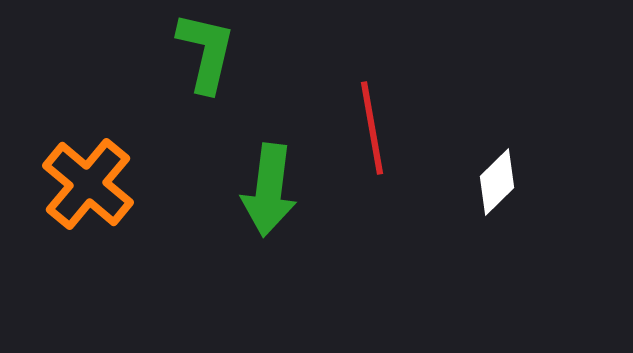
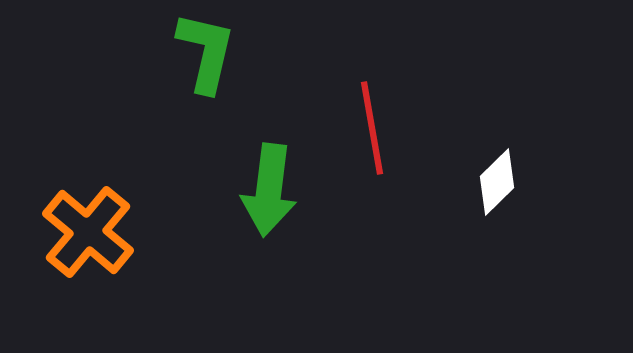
orange cross: moved 48 px down
